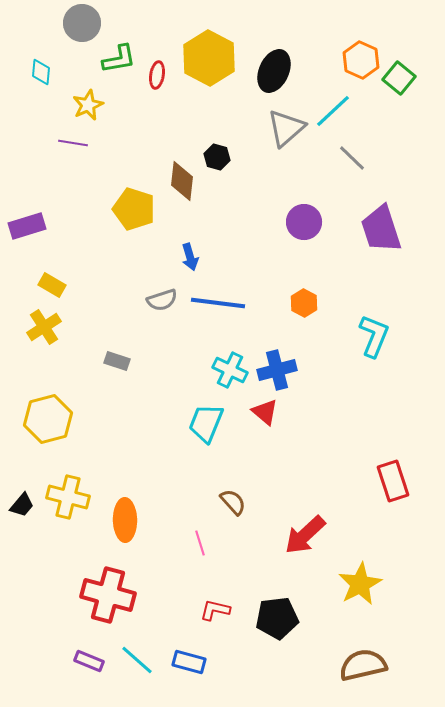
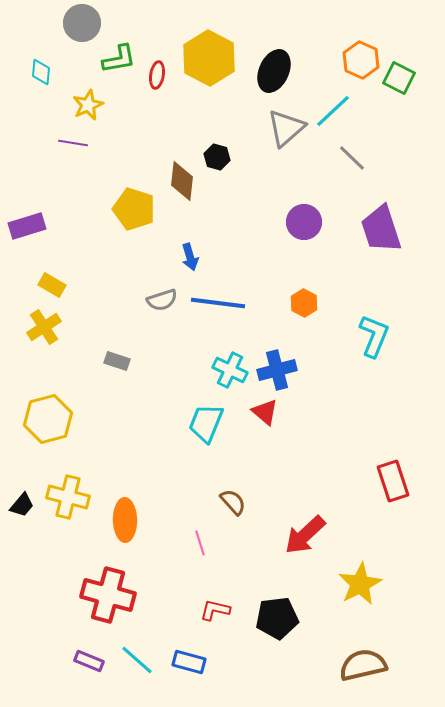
green square at (399, 78): rotated 12 degrees counterclockwise
